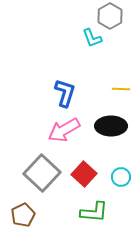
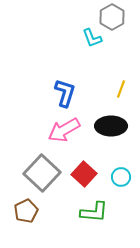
gray hexagon: moved 2 px right, 1 px down
yellow line: rotated 72 degrees counterclockwise
brown pentagon: moved 3 px right, 4 px up
